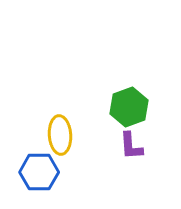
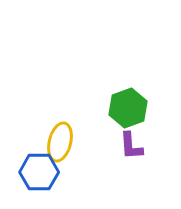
green hexagon: moved 1 px left, 1 px down
yellow ellipse: moved 7 px down; rotated 18 degrees clockwise
